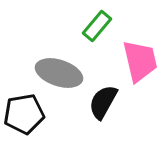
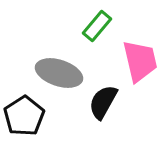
black pentagon: moved 2 px down; rotated 24 degrees counterclockwise
